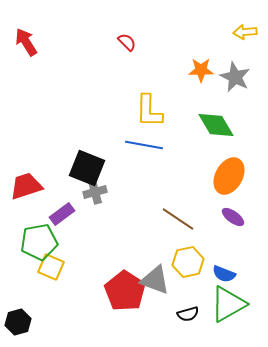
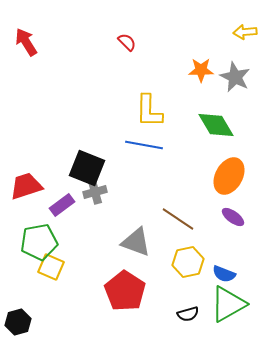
purple rectangle: moved 9 px up
gray triangle: moved 19 px left, 38 px up
